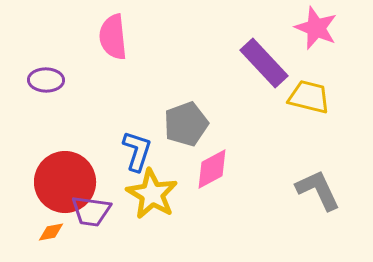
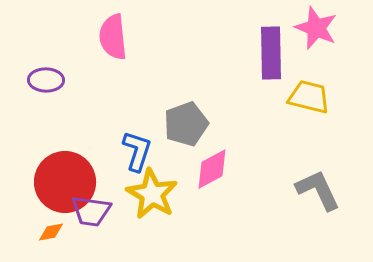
purple rectangle: moved 7 px right, 10 px up; rotated 42 degrees clockwise
